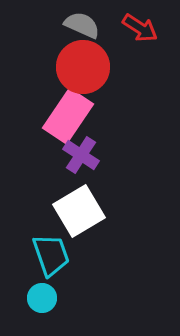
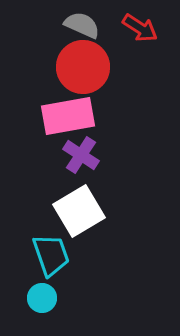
pink rectangle: rotated 46 degrees clockwise
